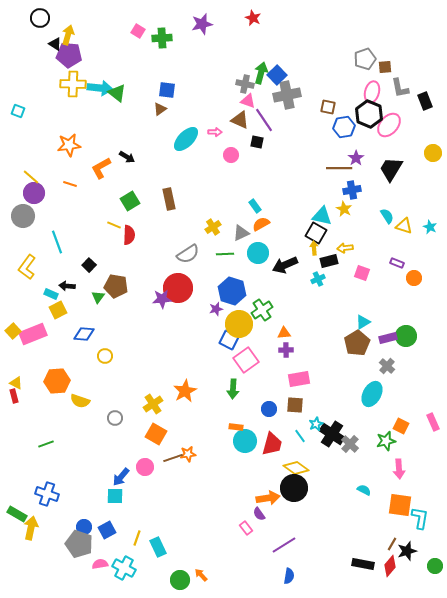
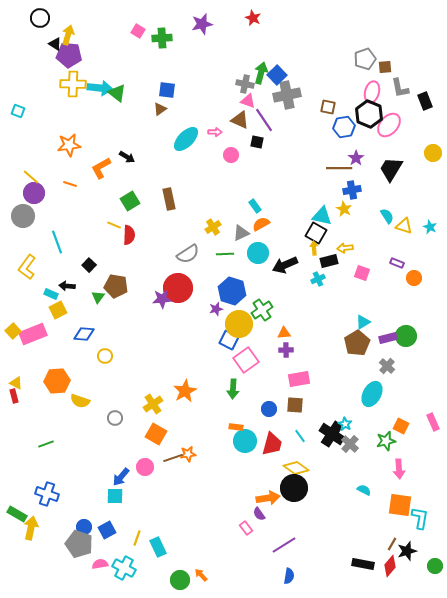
cyan star at (316, 424): moved 29 px right; rotated 16 degrees counterclockwise
